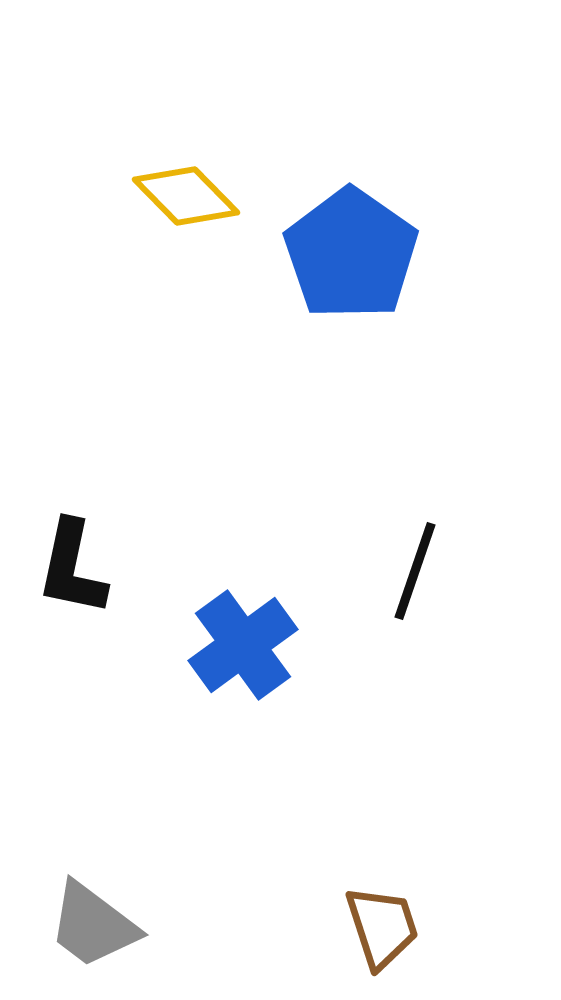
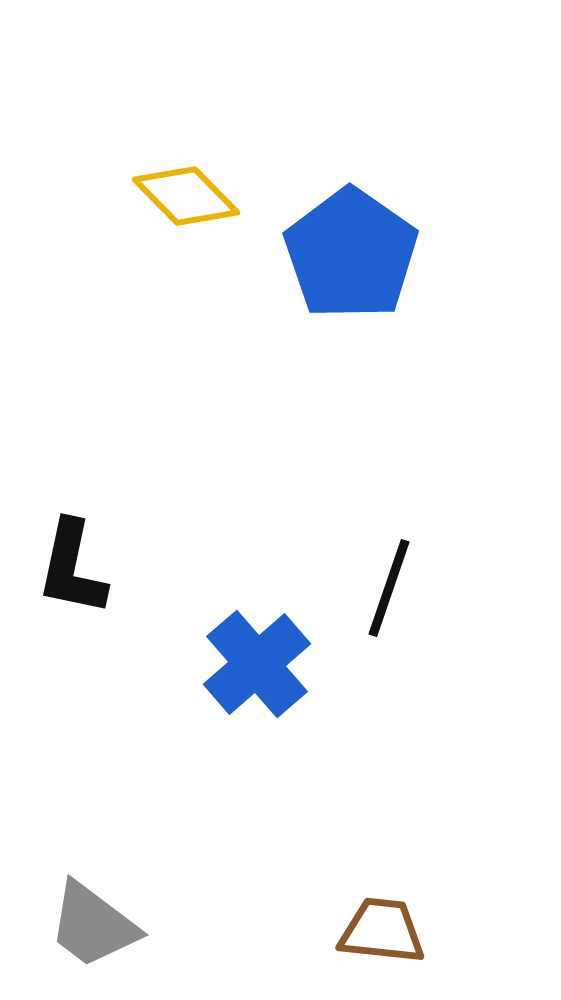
black line: moved 26 px left, 17 px down
blue cross: moved 14 px right, 19 px down; rotated 5 degrees counterclockwise
brown trapezoid: moved 4 px down; rotated 66 degrees counterclockwise
